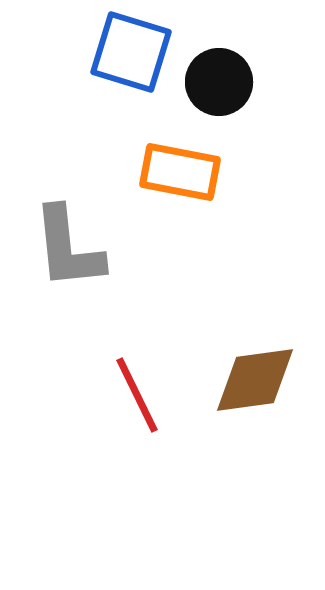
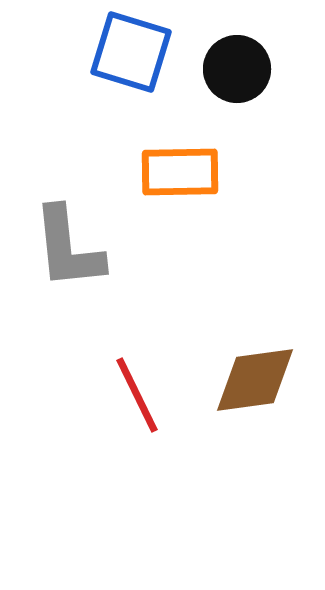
black circle: moved 18 px right, 13 px up
orange rectangle: rotated 12 degrees counterclockwise
